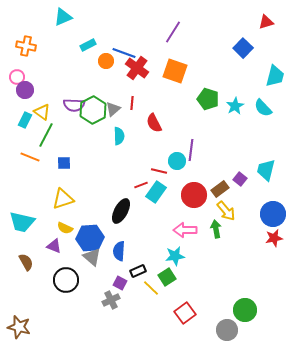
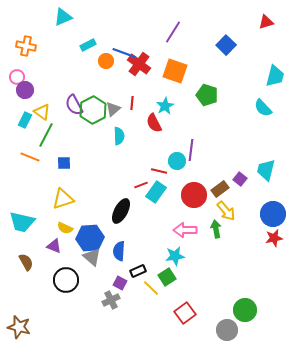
blue square at (243, 48): moved 17 px left, 3 px up
red cross at (137, 68): moved 2 px right, 4 px up
green pentagon at (208, 99): moved 1 px left, 4 px up
purple semicircle at (74, 105): rotated 60 degrees clockwise
cyan star at (235, 106): moved 70 px left
